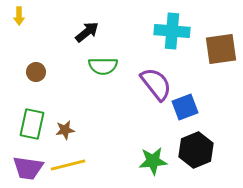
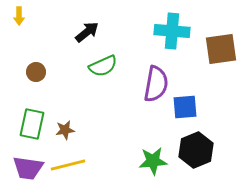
green semicircle: rotated 24 degrees counterclockwise
purple semicircle: rotated 48 degrees clockwise
blue square: rotated 16 degrees clockwise
